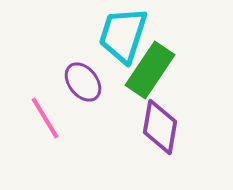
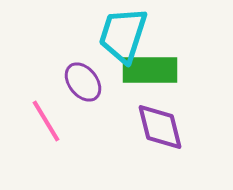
green rectangle: rotated 56 degrees clockwise
pink line: moved 1 px right, 3 px down
purple diamond: rotated 24 degrees counterclockwise
